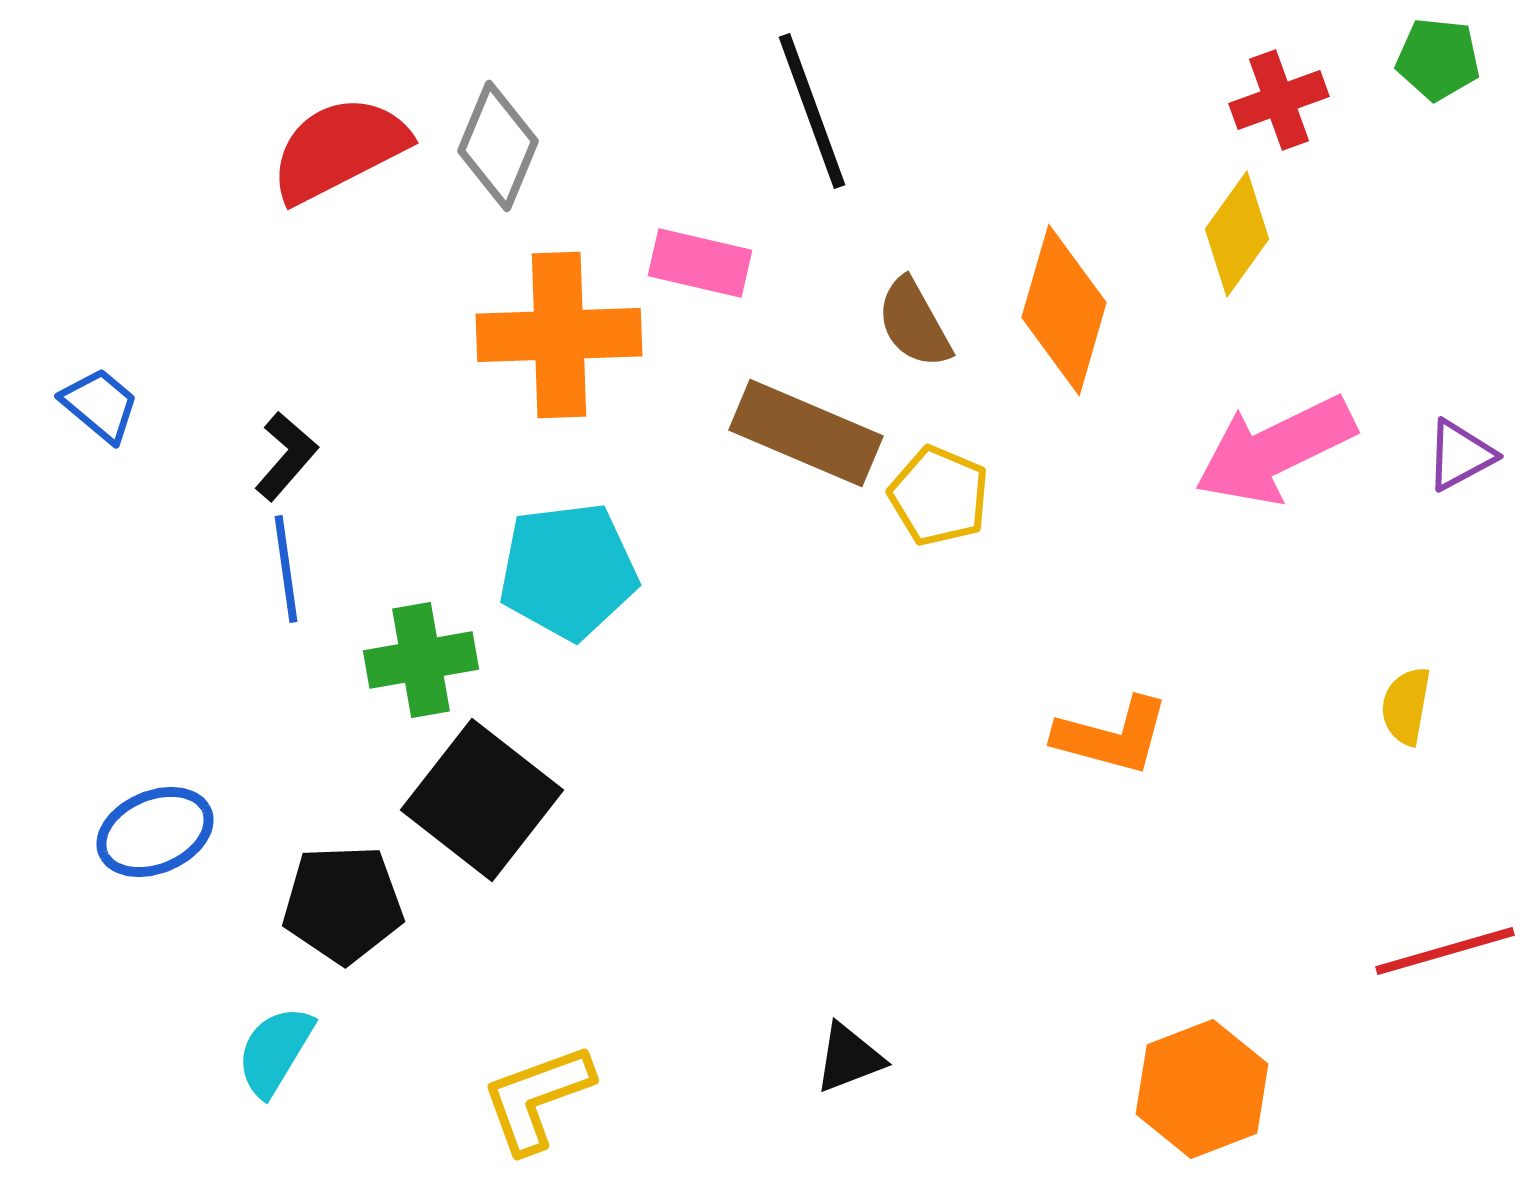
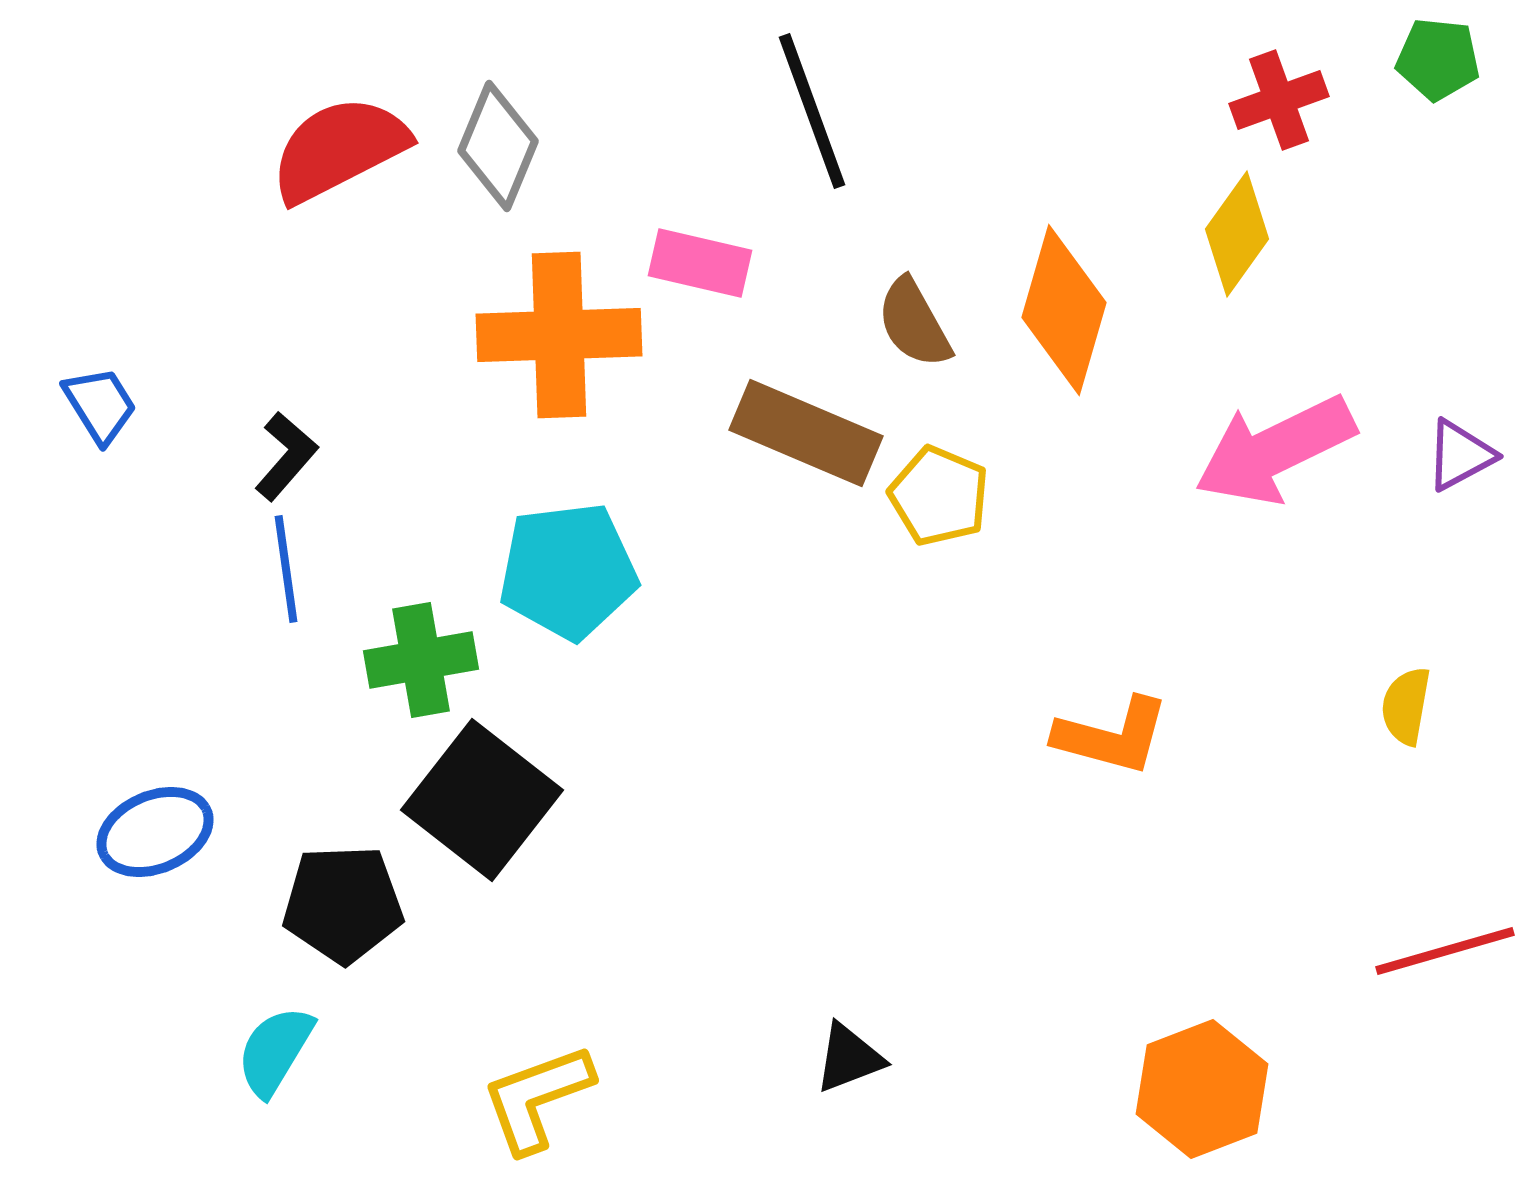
blue trapezoid: rotated 18 degrees clockwise
